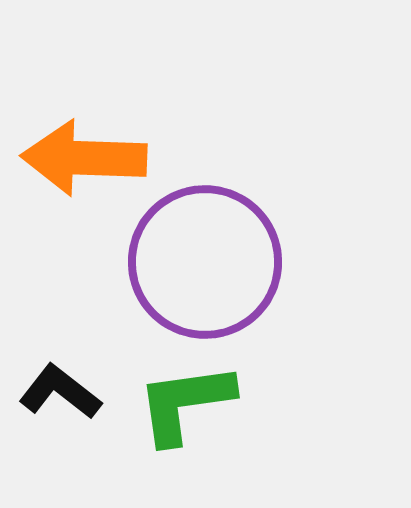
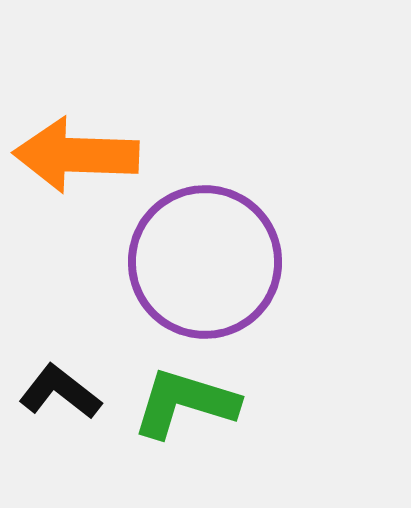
orange arrow: moved 8 px left, 3 px up
green L-shape: rotated 25 degrees clockwise
